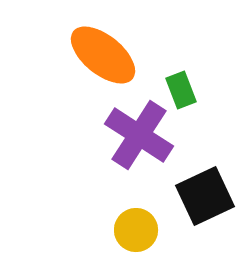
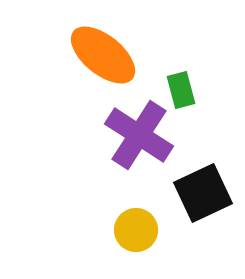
green rectangle: rotated 6 degrees clockwise
black square: moved 2 px left, 3 px up
